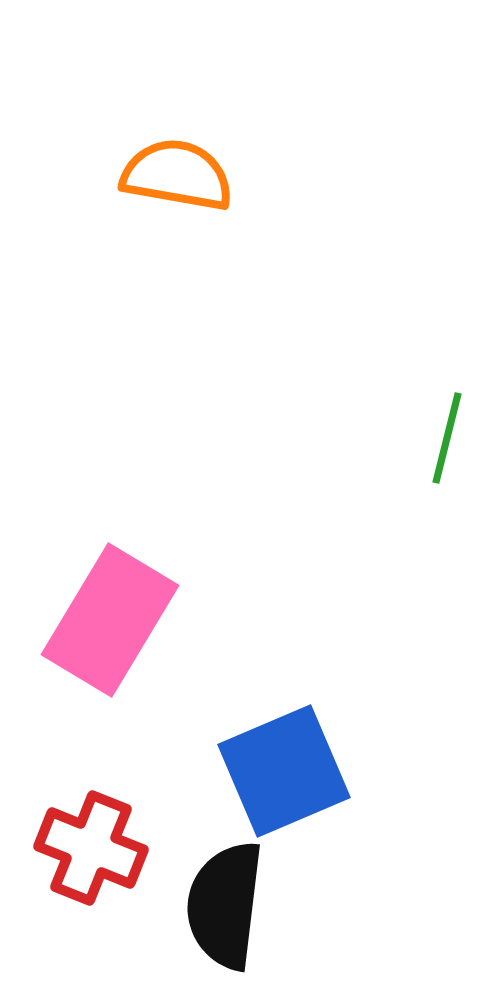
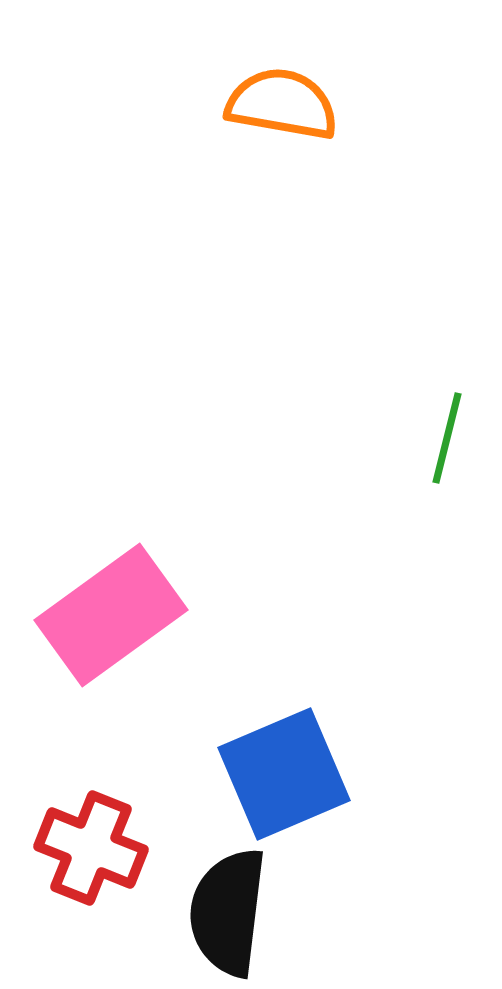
orange semicircle: moved 105 px right, 71 px up
pink rectangle: moved 1 px right, 5 px up; rotated 23 degrees clockwise
blue square: moved 3 px down
black semicircle: moved 3 px right, 7 px down
